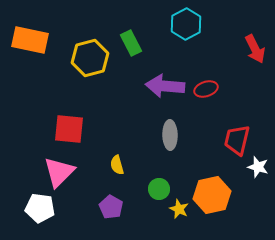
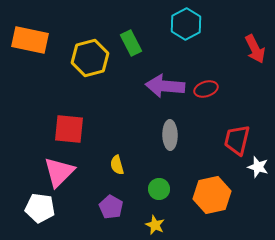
yellow star: moved 24 px left, 16 px down
